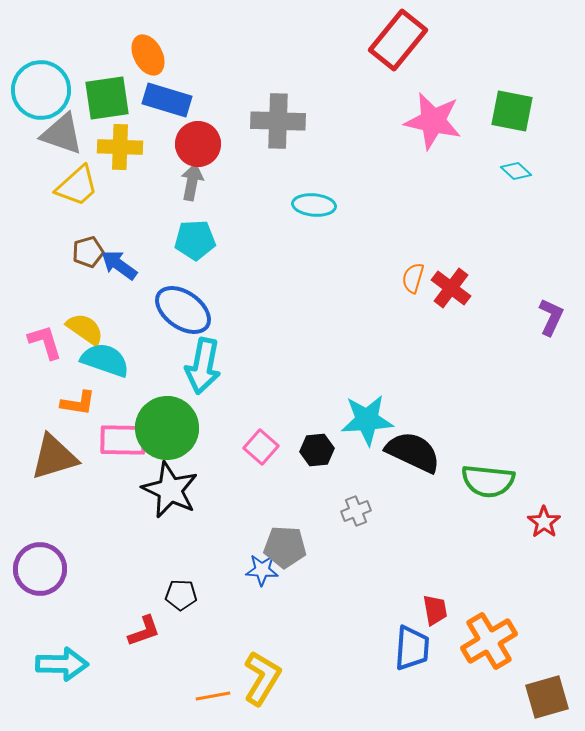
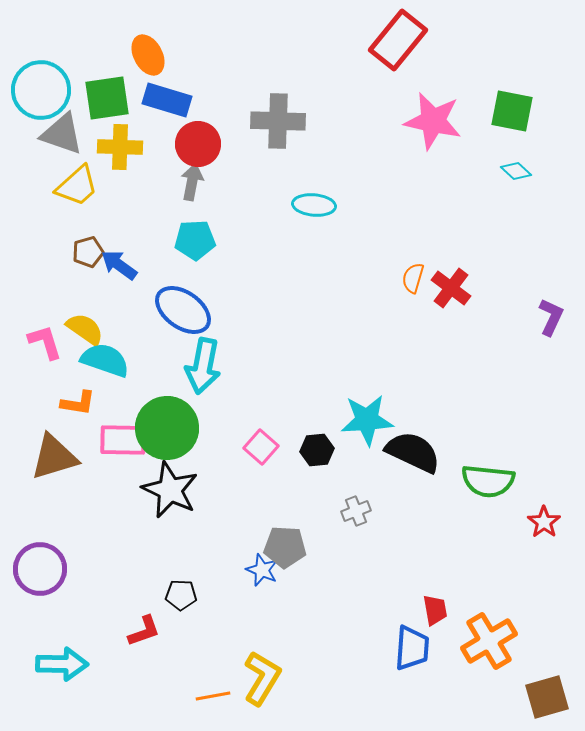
blue star at (262, 570): rotated 20 degrees clockwise
